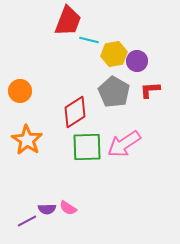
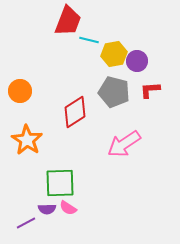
gray pentagon: rotated 16 degrees counterclockwise
green square: moved 27 px left, 36 px down
purple line: moved 1 px left, 2 px down
